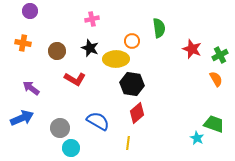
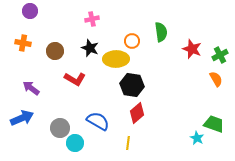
green semicircle: moved 2 px right, 4 px down
brown circle: moved 2 px left
black hexagon: moved 1 px down
cyan circle: moved 4 px right, 5 px up
